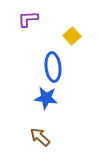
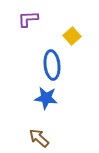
blue ellipse: moved 1 px left, 2 px up
brown arrow: moved 1 px left, 1 px down
